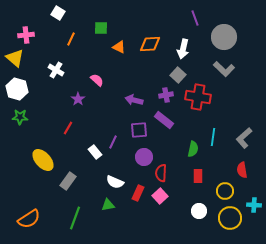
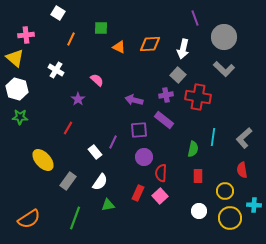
white semicircle at (115, 182): moved 15 px left; rotated 78 degrees counterclockwise
